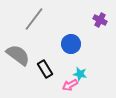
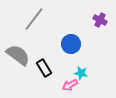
black rectangle: moved 1 px left, 1 px up
cyan star: moved 1 px right, 1 px up
